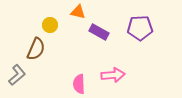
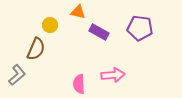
purple pentagon: rotated 10 degrees clockwise
